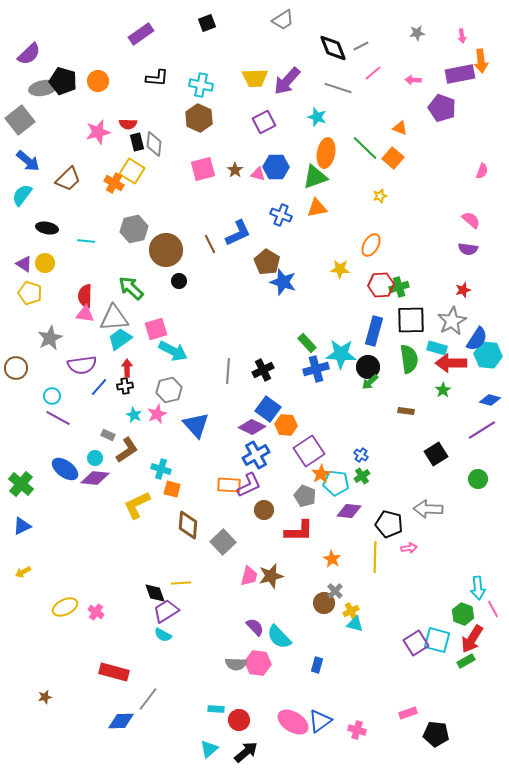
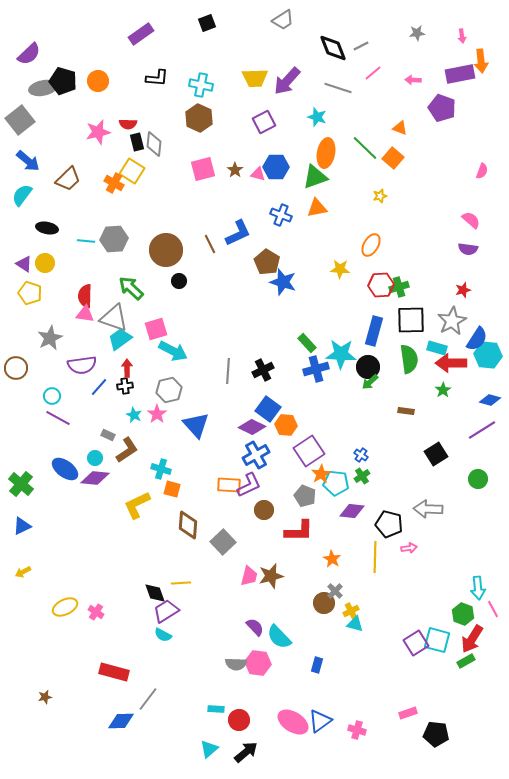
gray hexagon at (134, 229): moved 20 px left, 10 px down; rotated 8 degrees clockwise
gray triangle at (114, 318): rotated 24 degrees clockwise
pink star at (157, 414): rotated 12 degrees counterclockwise
purple diamond at (349, 511): moved 3 px right
